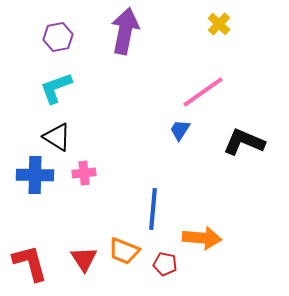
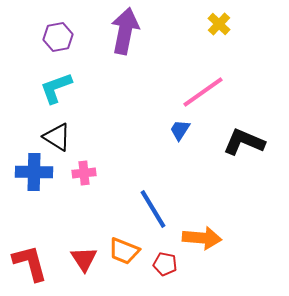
blue cross: moved 1 px left, 3 px up
blue line: rotated 36 degrees counterclockwise
